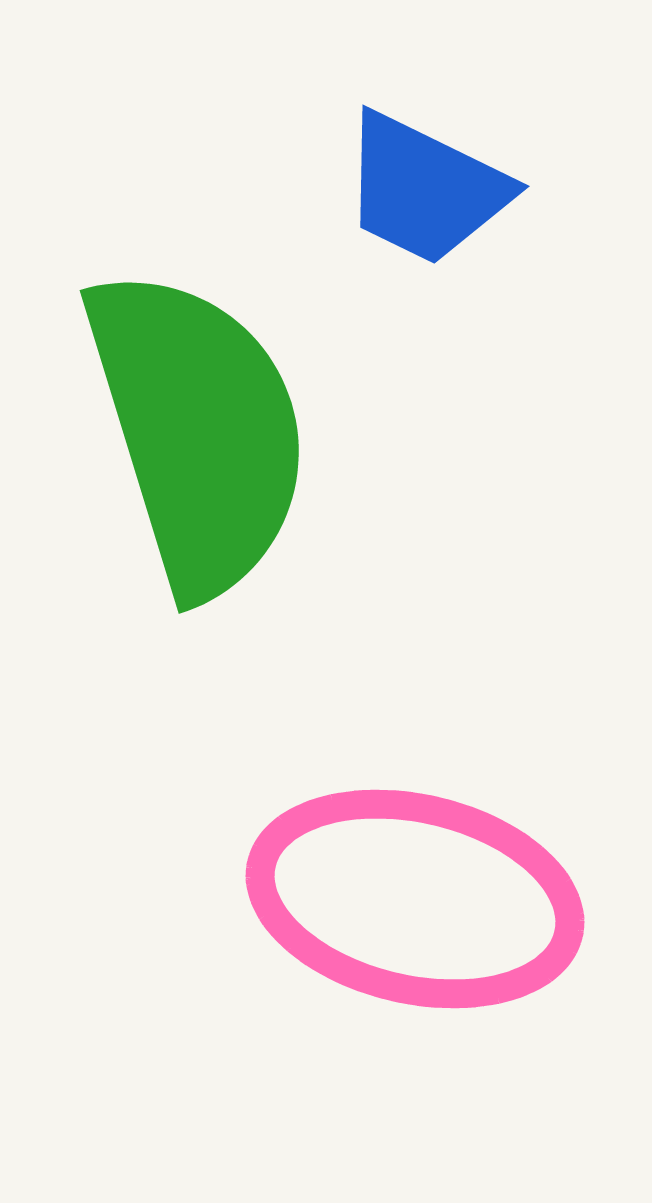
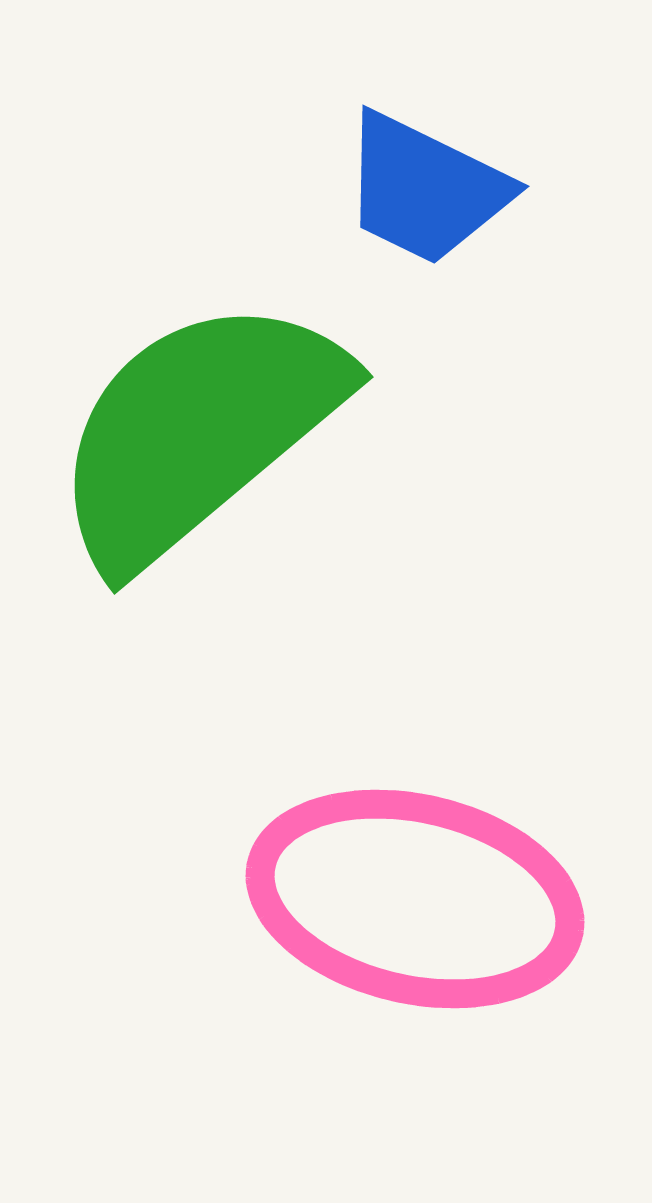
green semicircle: rotated 113 degrees counterclockwise
